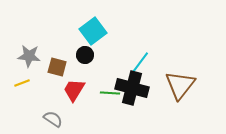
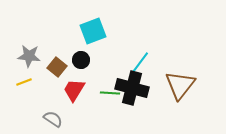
cyan square: rotated 16 degrees clockwise
black circle: moved 4 px left, 5 px down
brown square: rotated 24 degrees clockwise
yellow line: moved 2 px right, 1 px up
